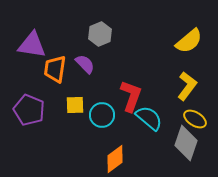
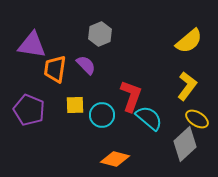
purple semicircle: moved 1 px right, 1 px down
yellow ellipse: moved 2 px right
gray diamond: moved 1 px left, 1 px down; rotated 28 degrees clockwise
orange diamond: rotated 52 degrees clockwise
